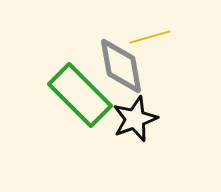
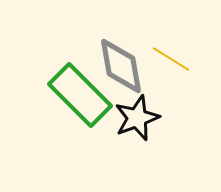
yellow line: moved 21 px right, 22 px down; rotated 48 degrees clockwise
black star: moved 2 px right, 1 px up
